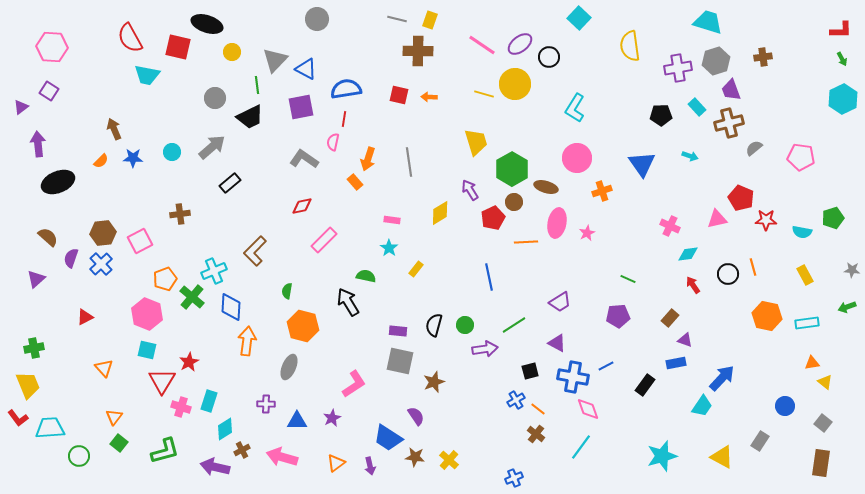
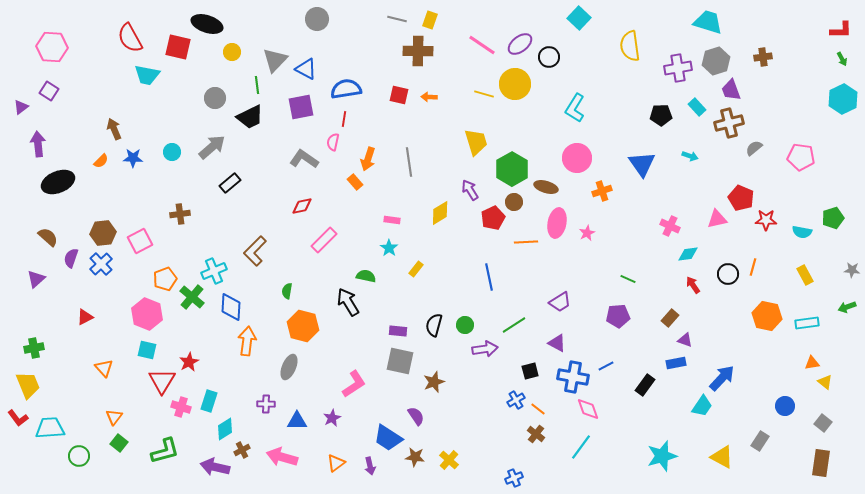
orange line at (753, 267): rotated 30 degrees clockwise
